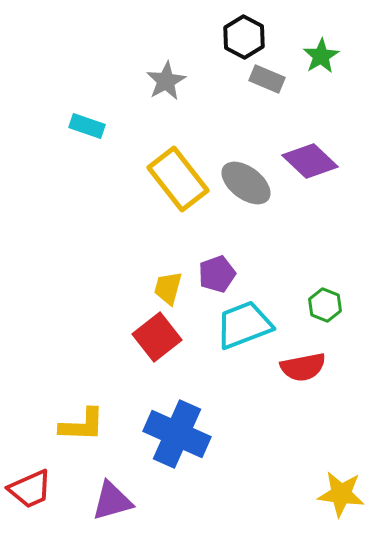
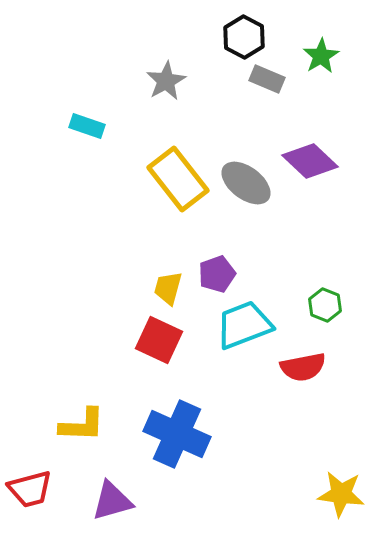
red square: moved 2 px right, 3 px down; rotated 27 degrees counterclockwise
red trapezoid: rotated 9 degrees clockwise
